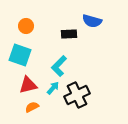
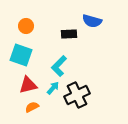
cyan square: moved 1 px right
